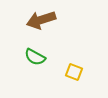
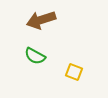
green semicircle: moved 1 px up
